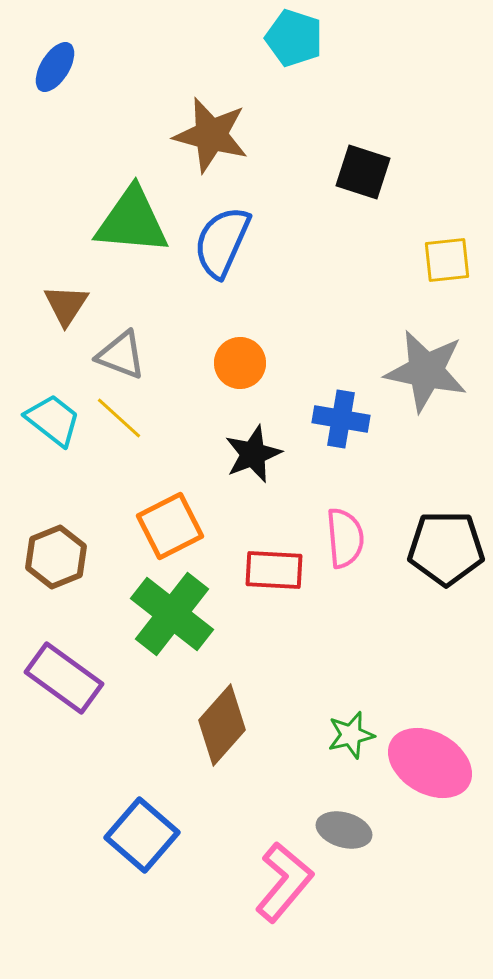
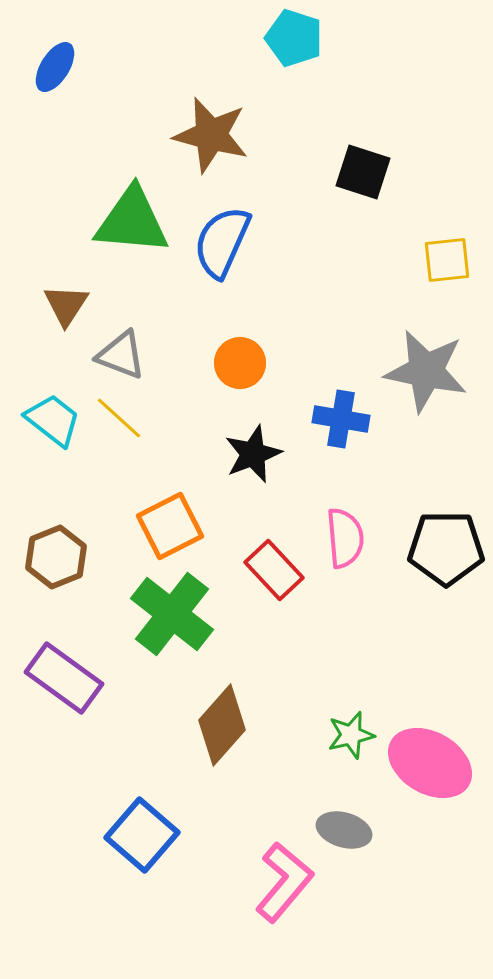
red rectangle: rotated 44 degrees clockwise
